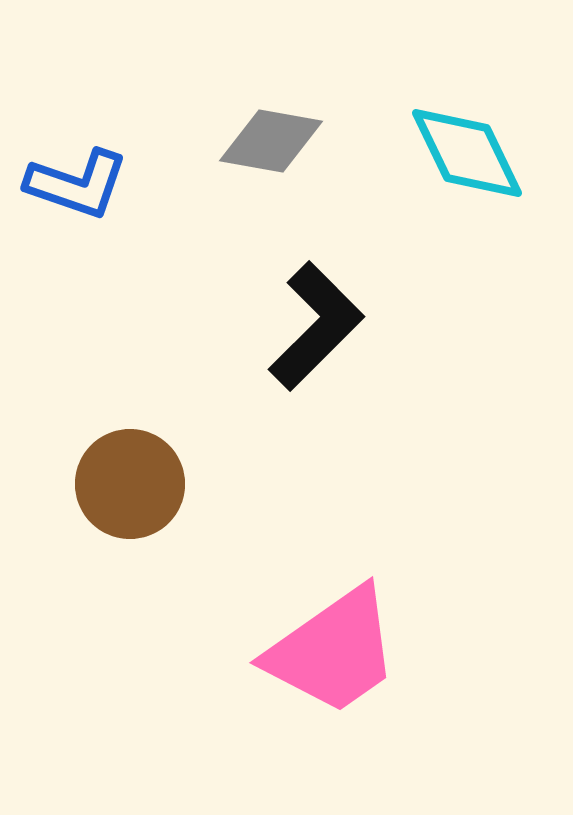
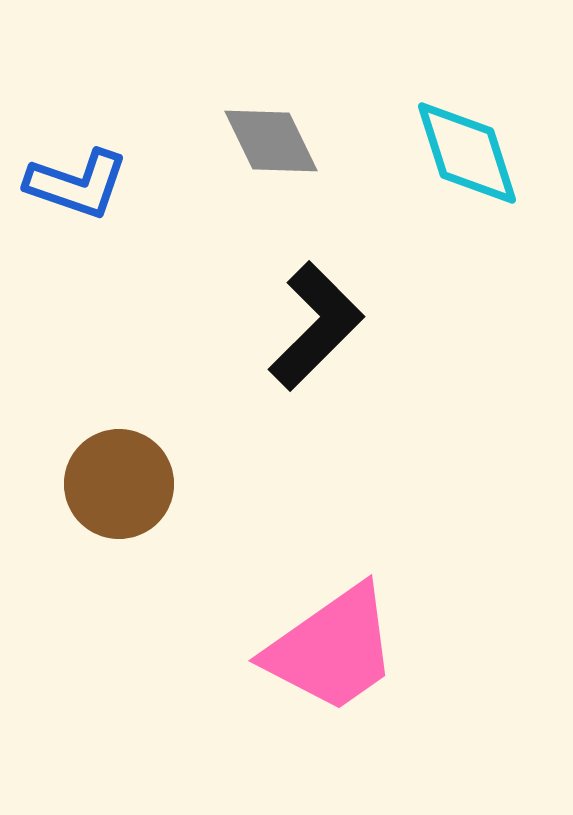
gray diamond: rotated 54 degrees clockwise
cyan diamond: rotated 8 degrees clockwise
brown circle: moved 11 px left
pink trapezoid: moved 1 px left, 2 px up
